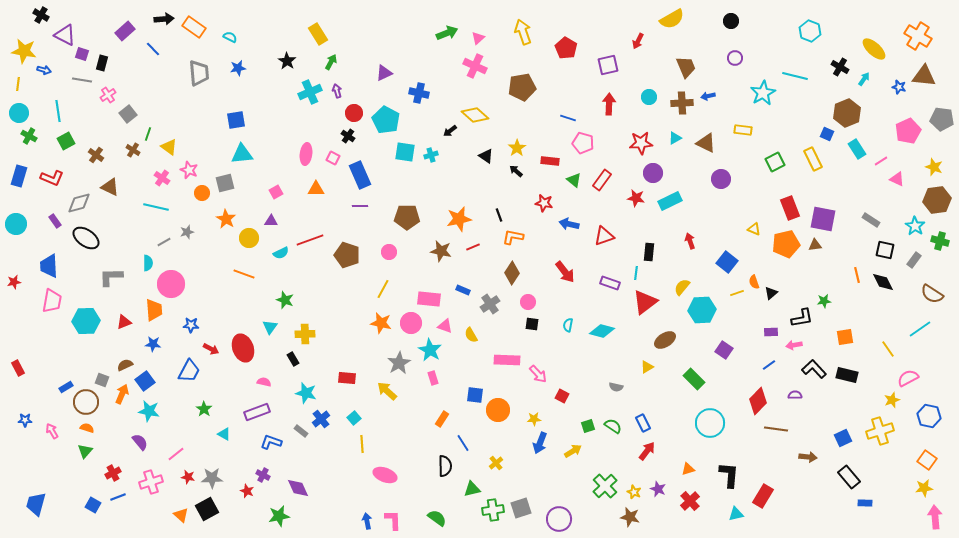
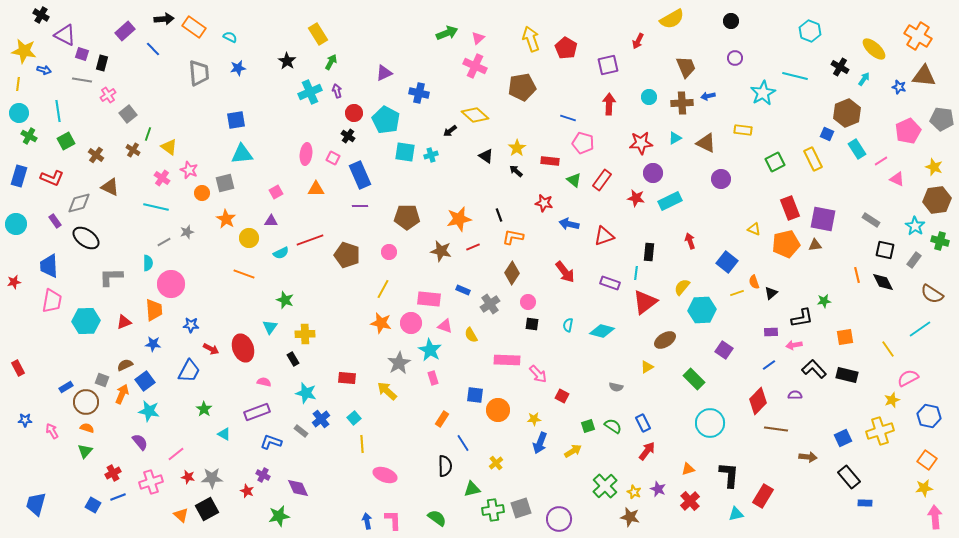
yellow arrow at (523, 32): moved 8 px right, 7 px down
